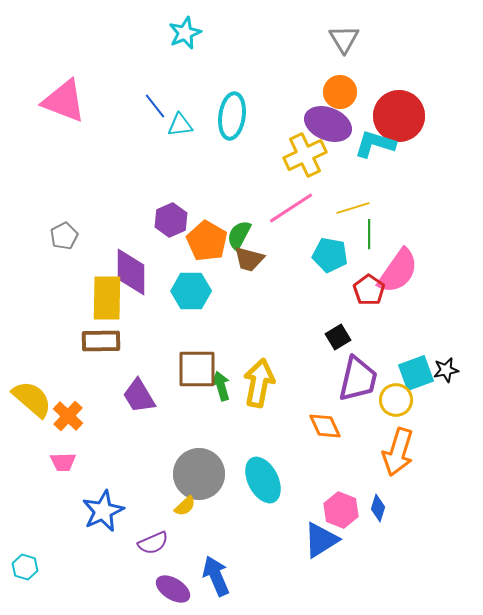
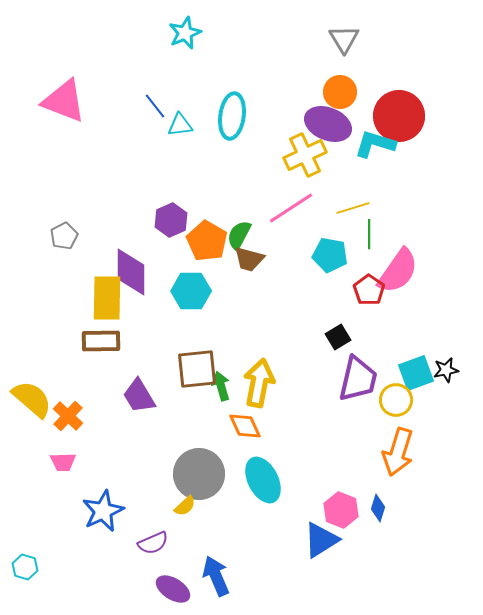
brown square at (197, 369): rotated 6 degrees counterclockwise
orange diamond at (325, 426): moved 80 px left
